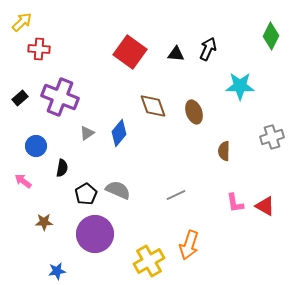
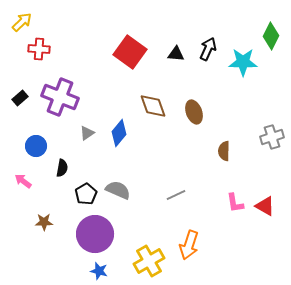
cyan star: moved 3 px right, 24 px up
blue star: moved 42 px right; rotated 24 degrees clockwise
